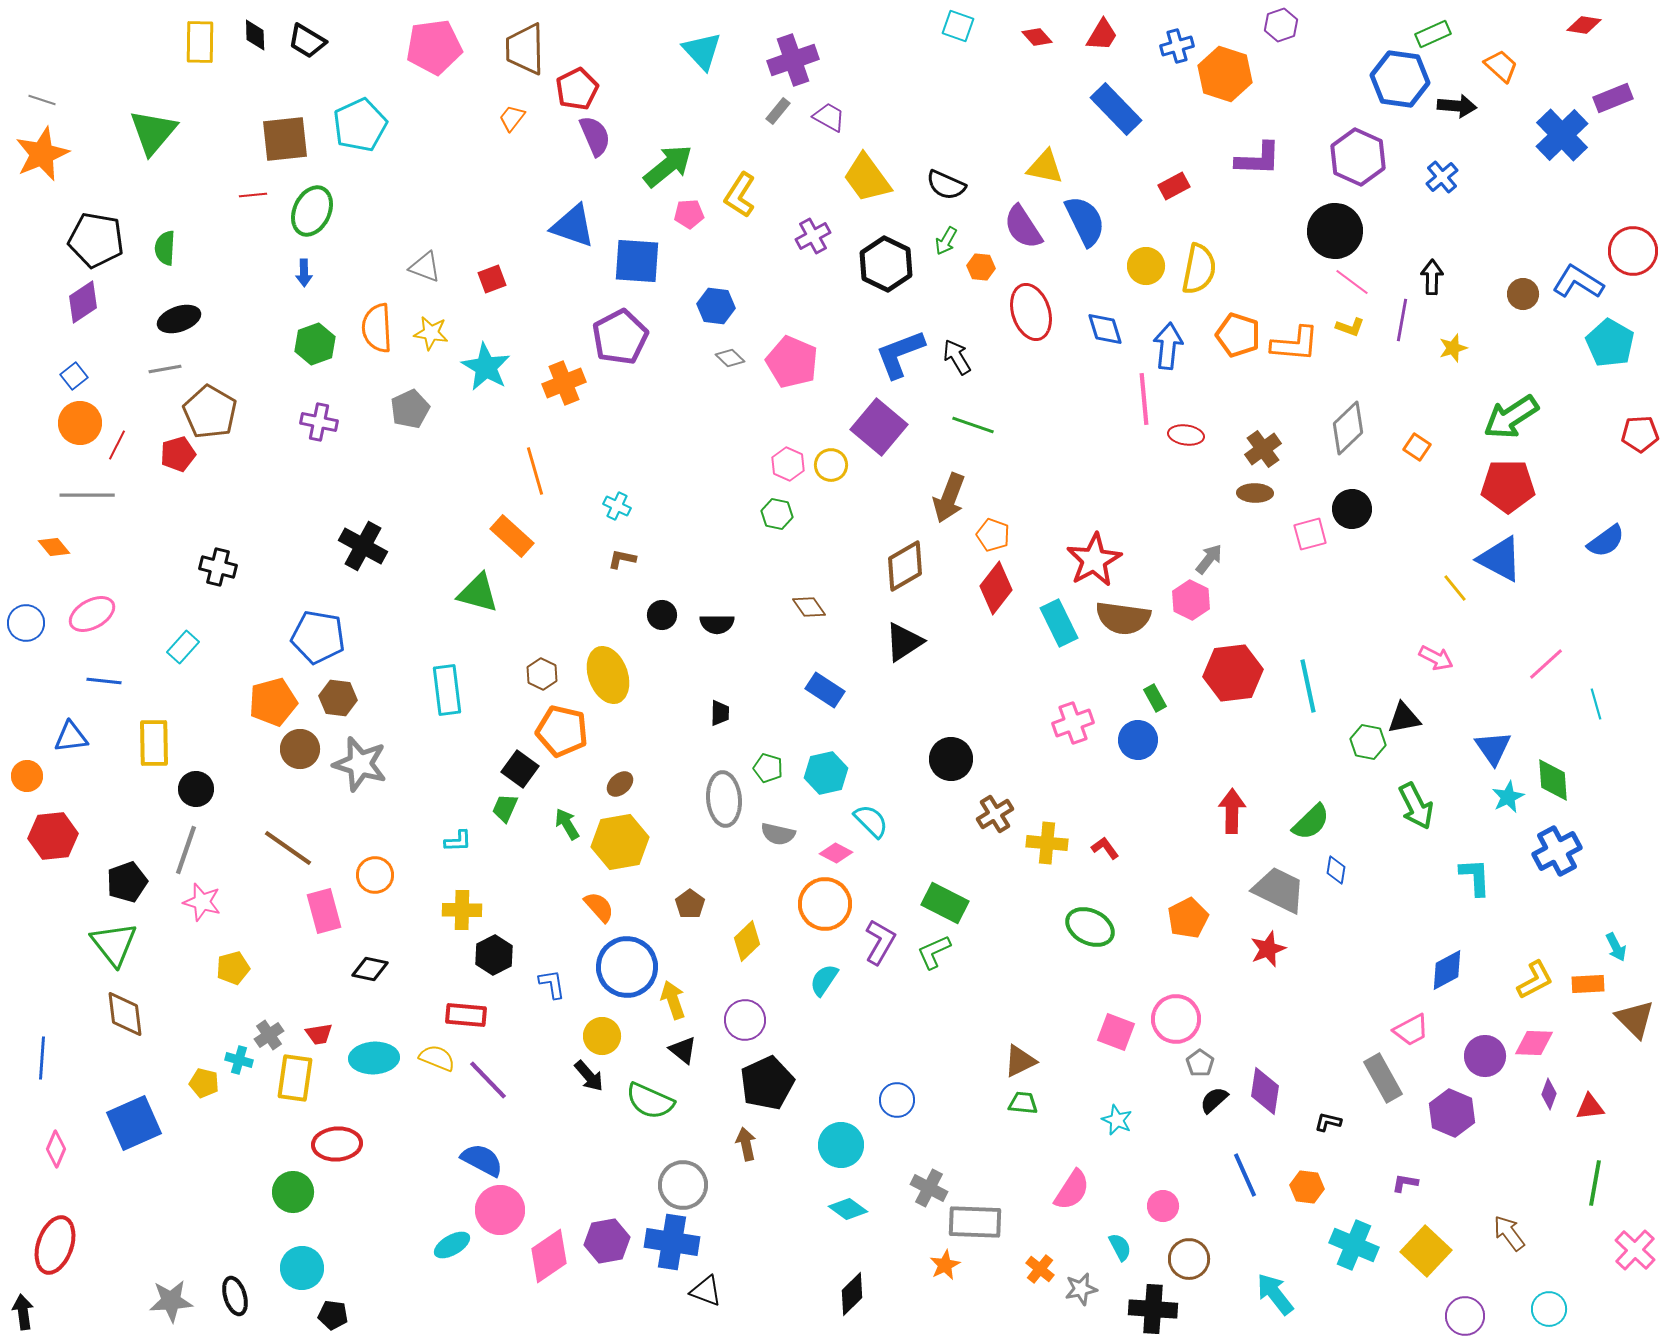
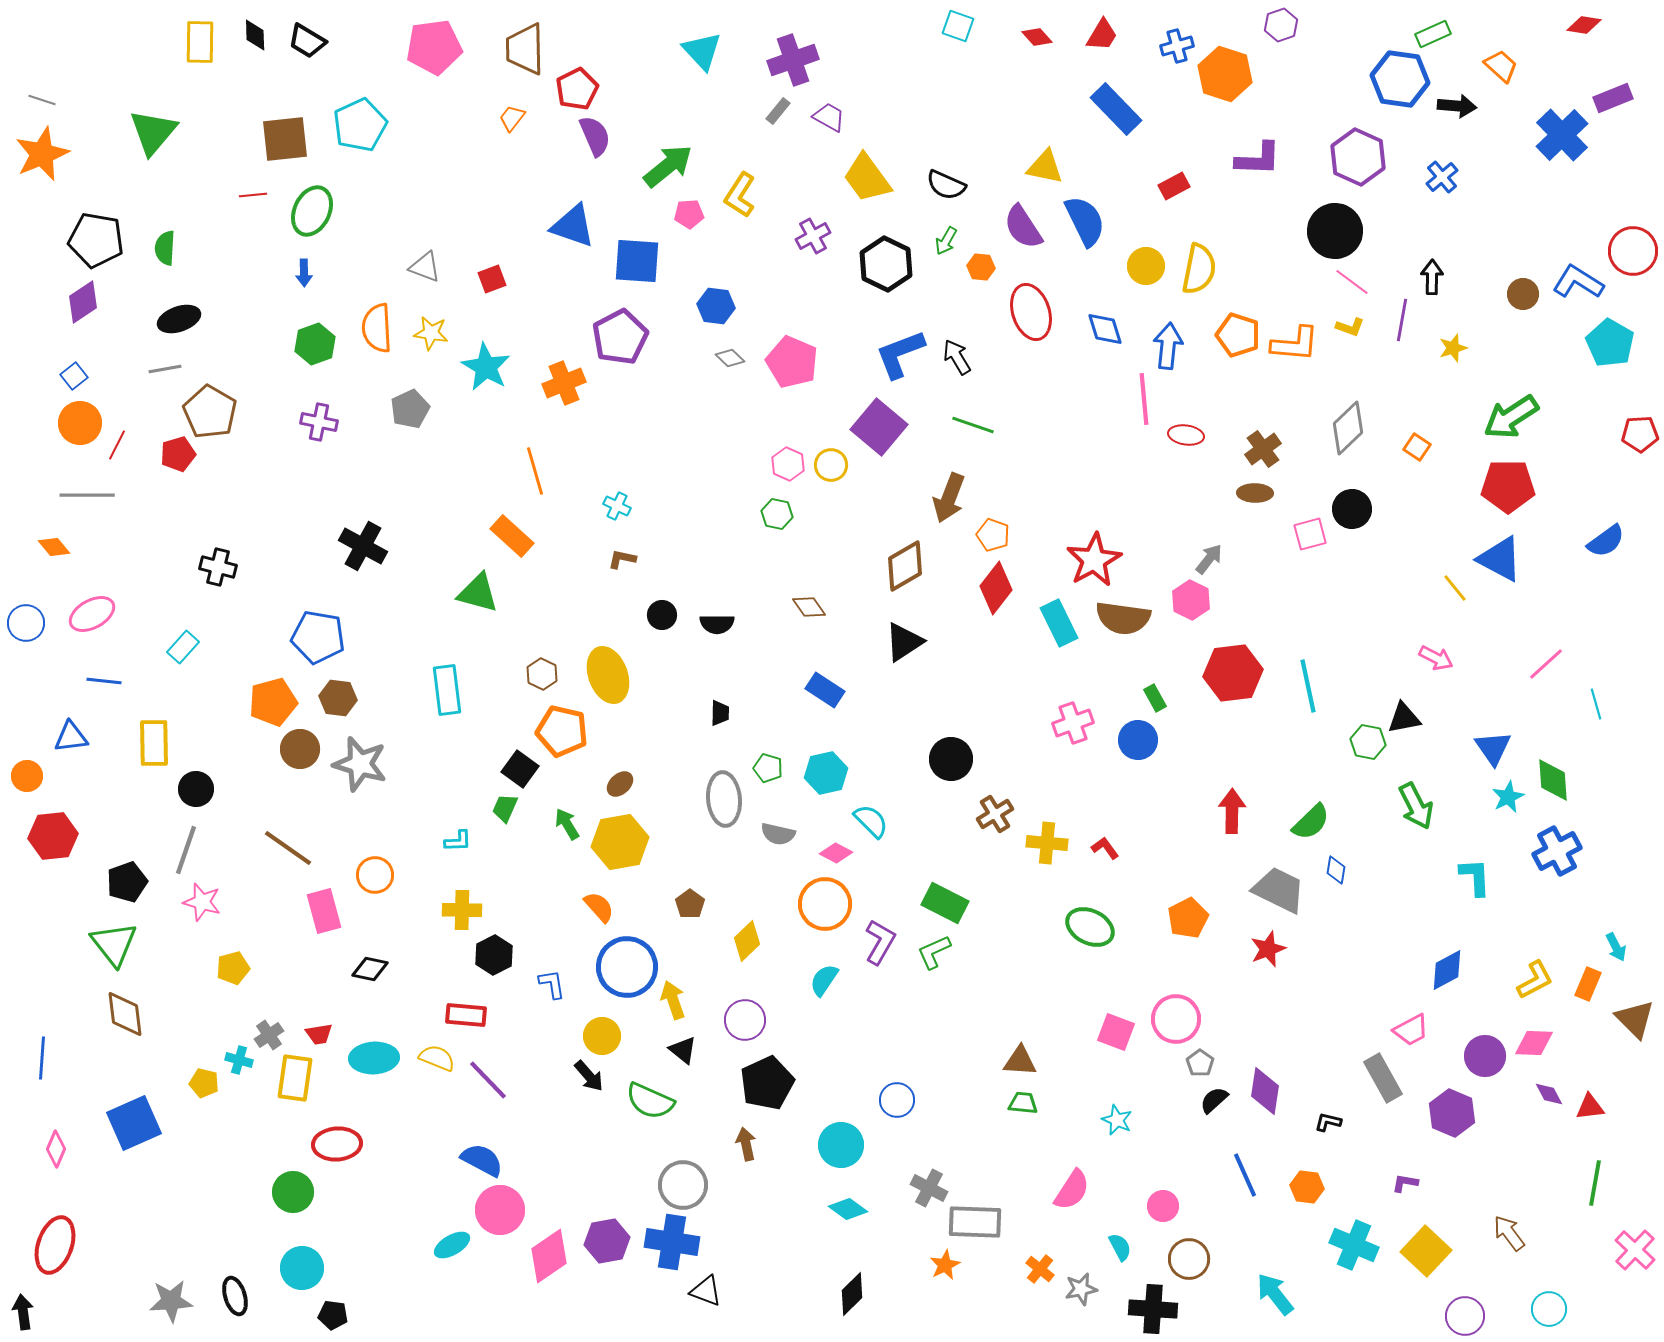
orange rectangle at (1588, 984): rotated 64 degrees counterclockwise
brown triangle at (1020, 1061): rotated 30 degrees clockwise
purple diamond at (1549, 1094): rotated 48 degrees counterclockwise
